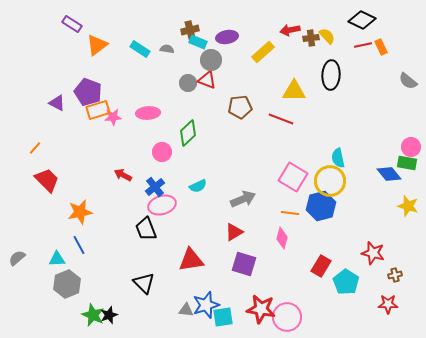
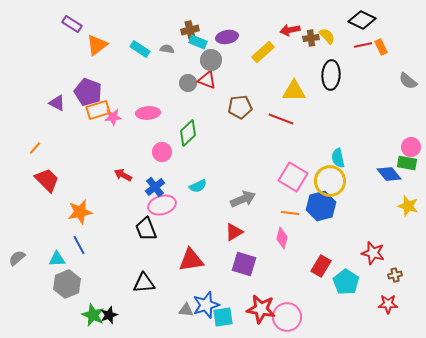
black triangle at (144, 283): rotated 50 degrees counterclockwise
